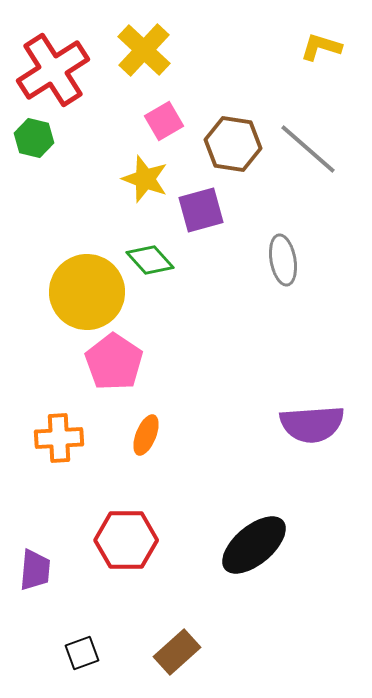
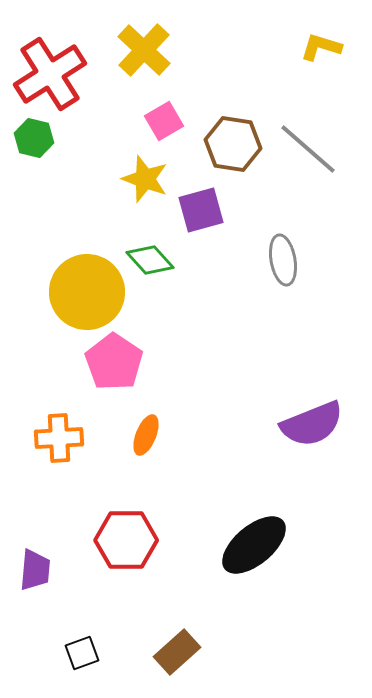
red cross: moved 3 px left, 4 px down
purple semicircle: rotated 18 degrees counterclockwise
